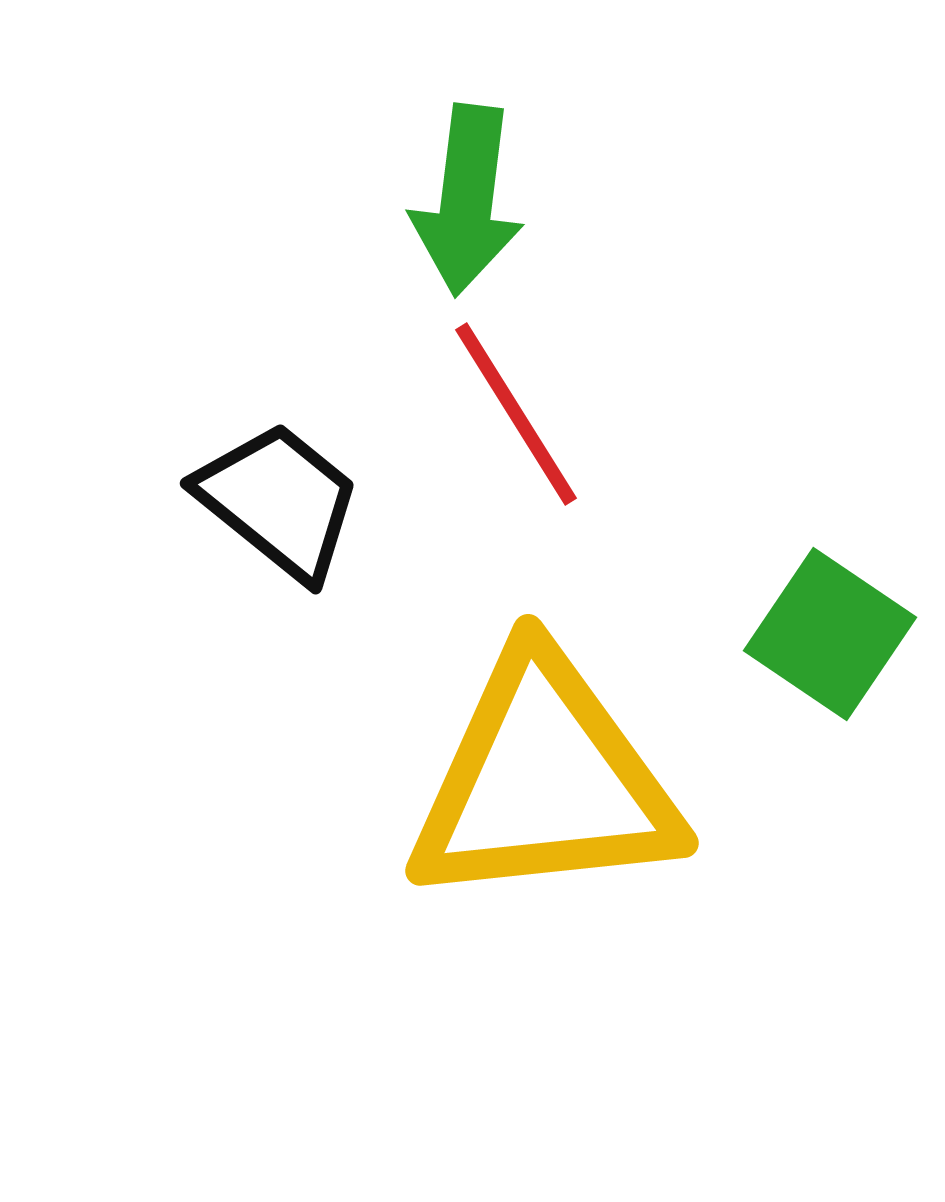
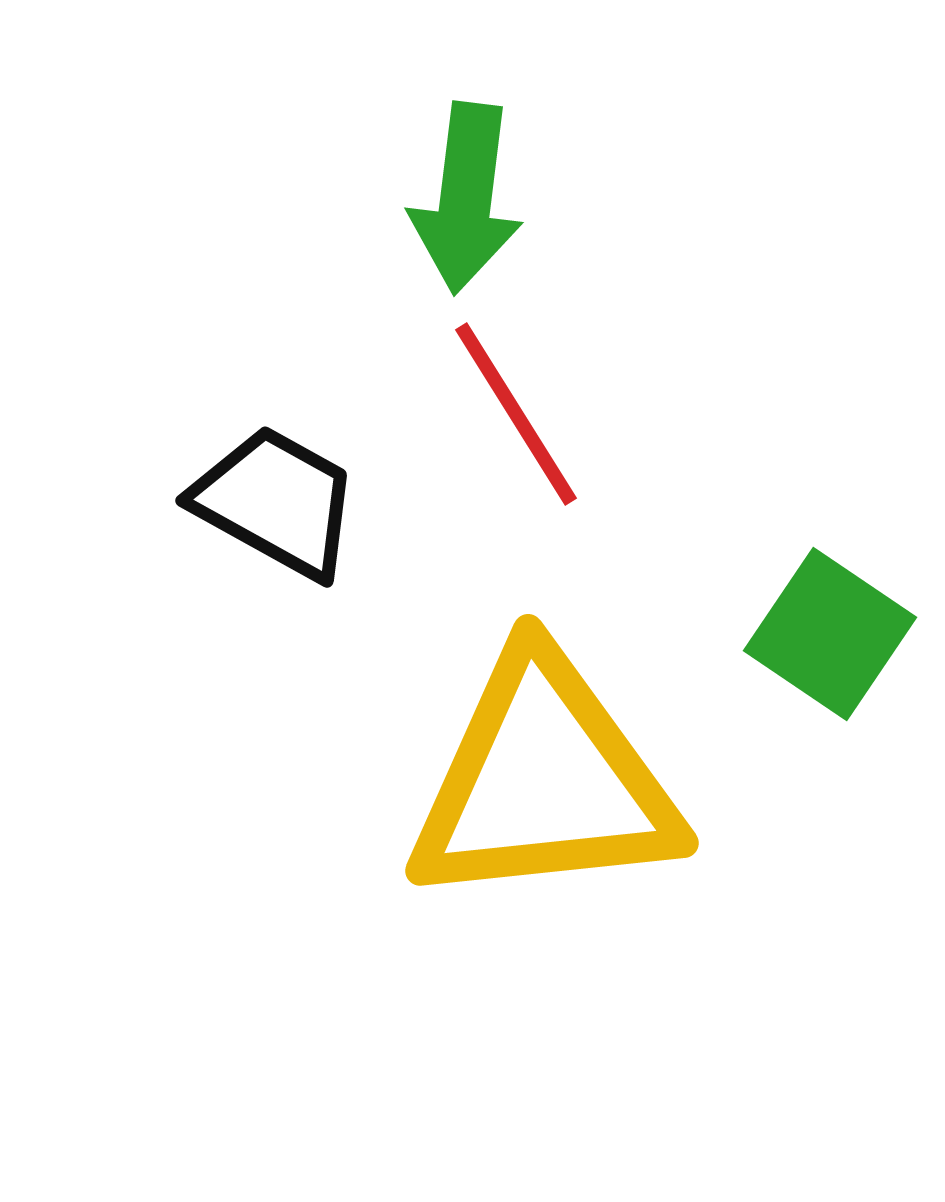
green arrow: moved 1 px left, 2 px up
black trapezoid: moved 3 px left, 1 px down; rotated 10 degrees counterclockwise
